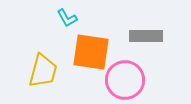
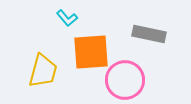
cyan L-shape: rotated 10 degrees counterclockwise
gray rectangle: moved 3 px right, 2 px up; rotated 12 degrees clockwise
orange square: rotated 12 degrees counterclockwise
